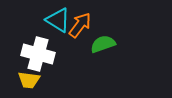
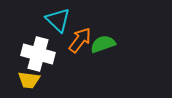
cyan triangle: rotated 12 degrees clockwise
orange arrow: moved 15 px down
